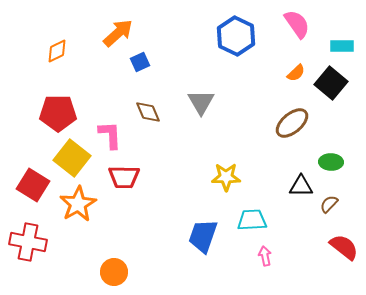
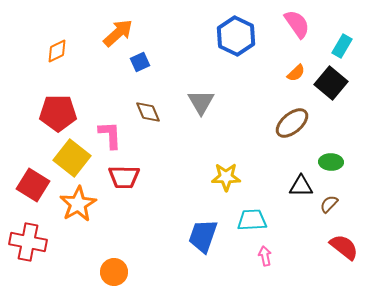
cyan rectangle: rotated 60 degrees counterclockwise
